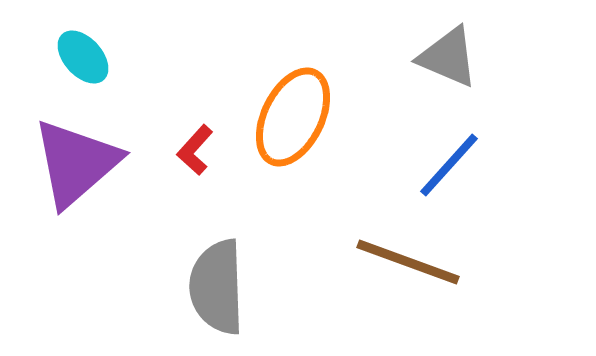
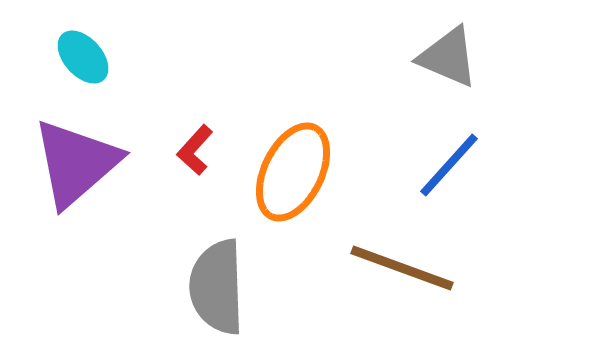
orange ellipse: moved 55 px down
brown line: moved 6 px left, 6 px down
